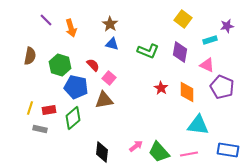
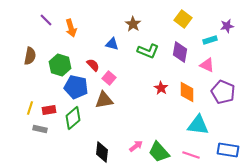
brown star: moved 23 px right
purple pentagon: moved 1 px right, 5 px down
pink line: moved 2 px right, 1 px down; rotated 30 degrees clockwise
